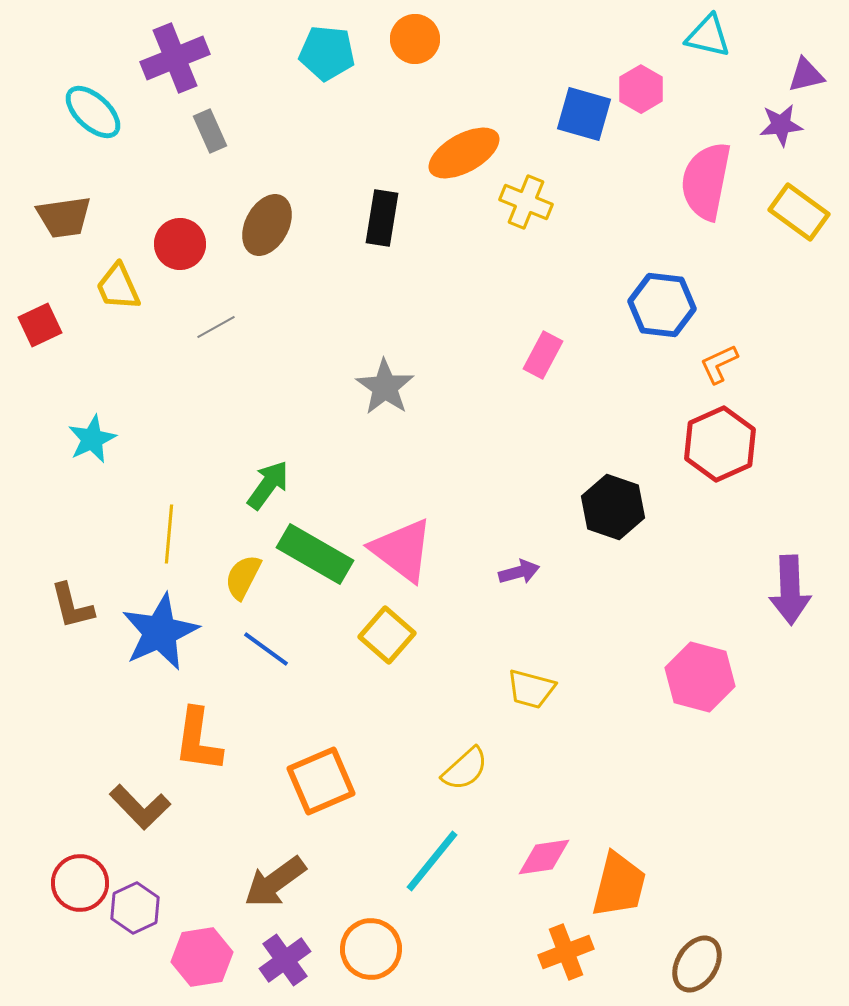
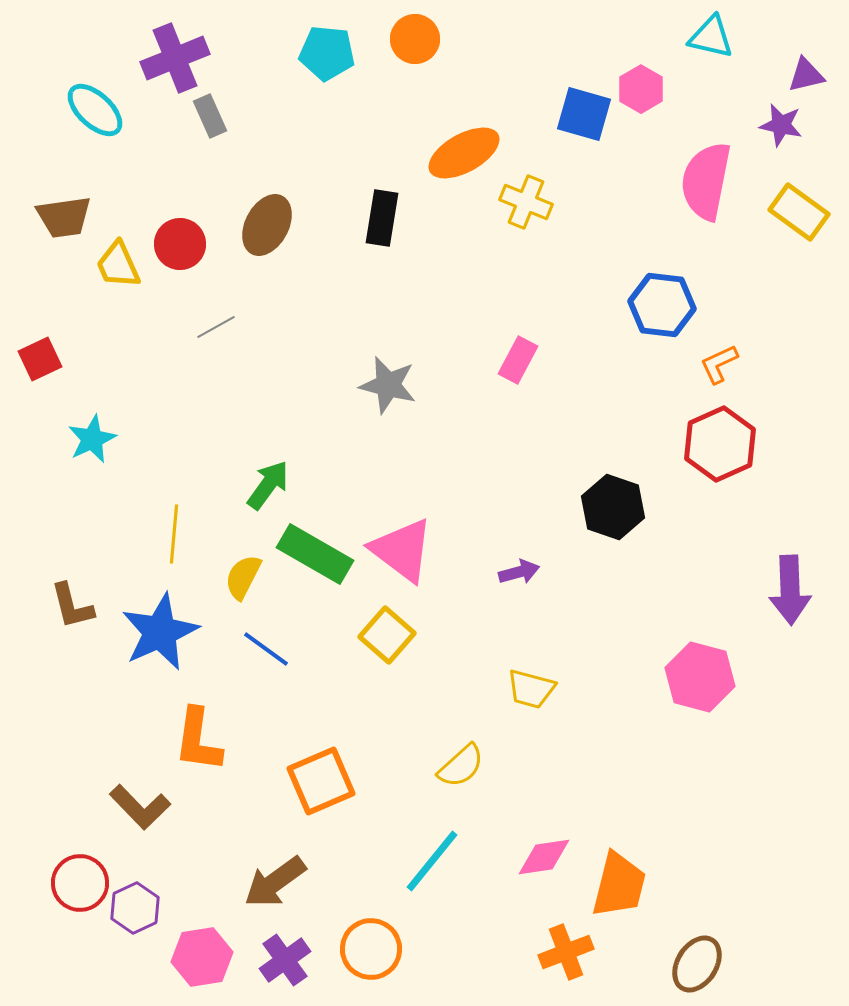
cyan triangle at (708, 36): moved 3 px right, 1 px down
cyan ellipse at (93, 112): moved 2 px right, 2 px up
purple star at (781, 125): rotated 18 degrees clockwise
gray rectangle at (210, 131): moved 15 px up
yellow trapezoid at (118, 287): moved 22 px up
red square at (40, 325): moved 34 px down
pink rectangle at (543, 355): moved 25 px left, 5 px down
gray star at (385, 387): moved 3 px right, 2 px up; rotated 20 degrees counterclockwise
yellow line at (169, 534): moved 5 px right
yellow semicircle at (465, 769): moved 4 px left, 3 px up
